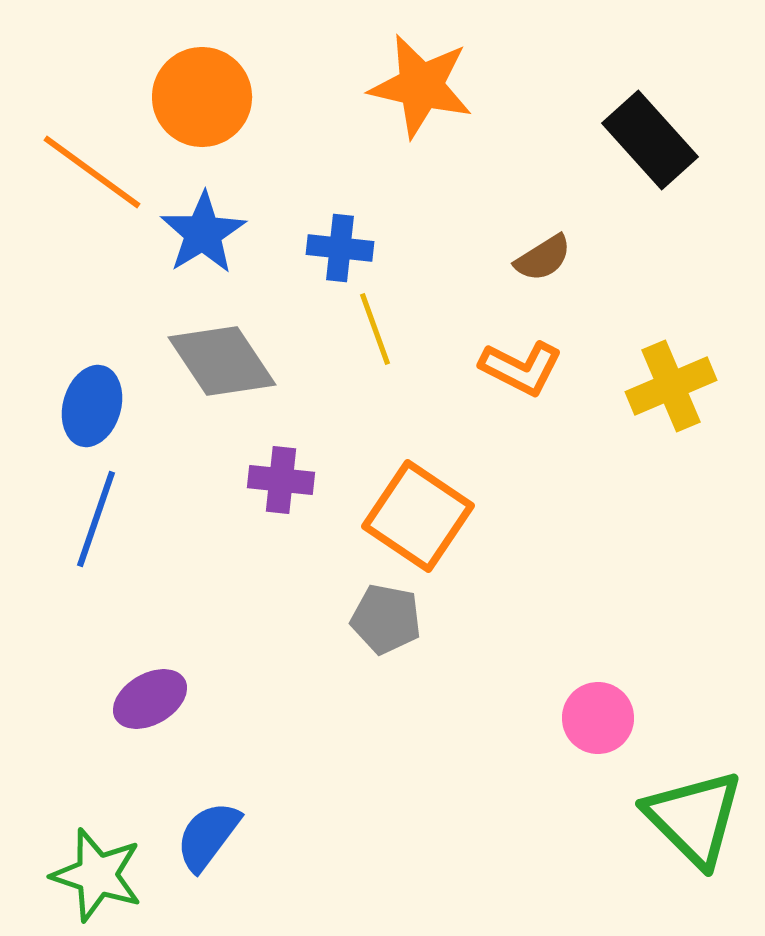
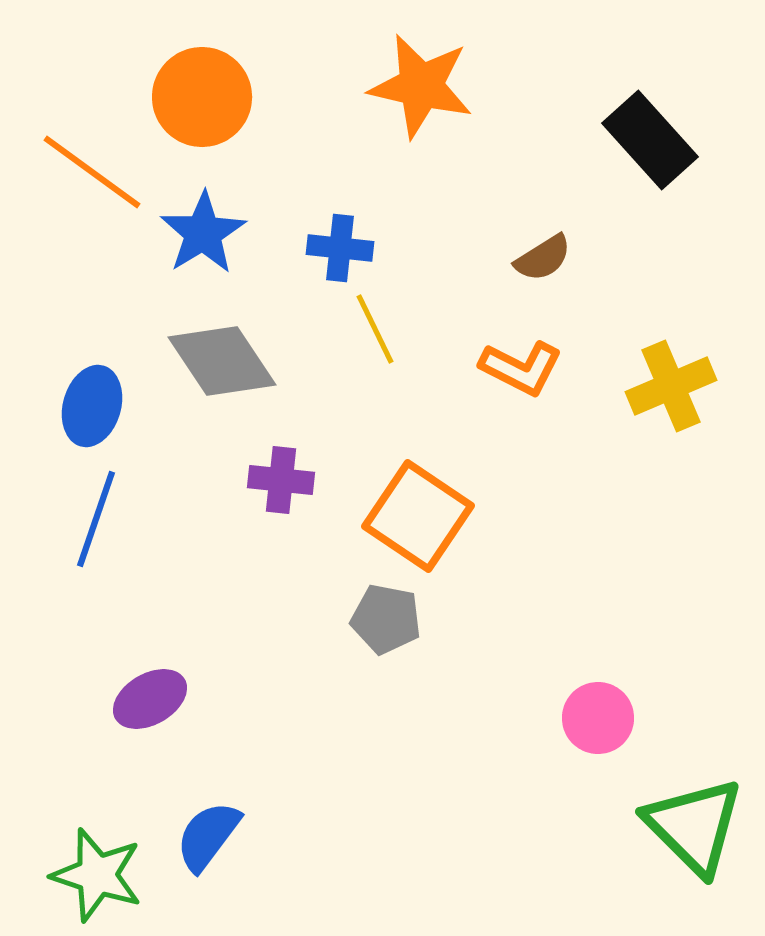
yellow line: rotated 6 degrees counterclockwise
green triangle: moved 8 px down
